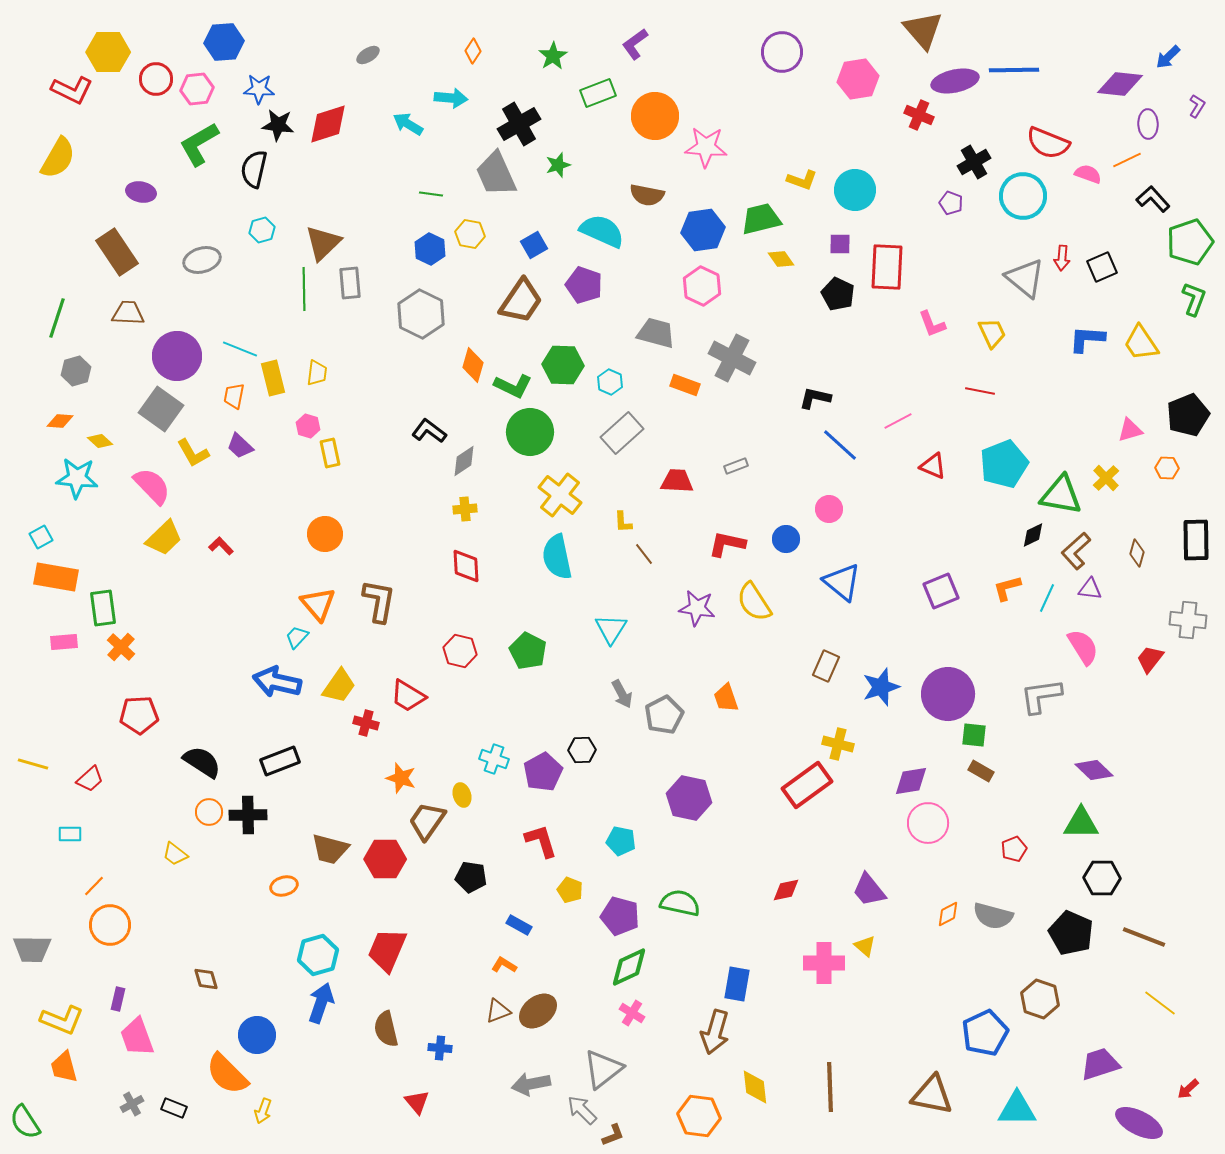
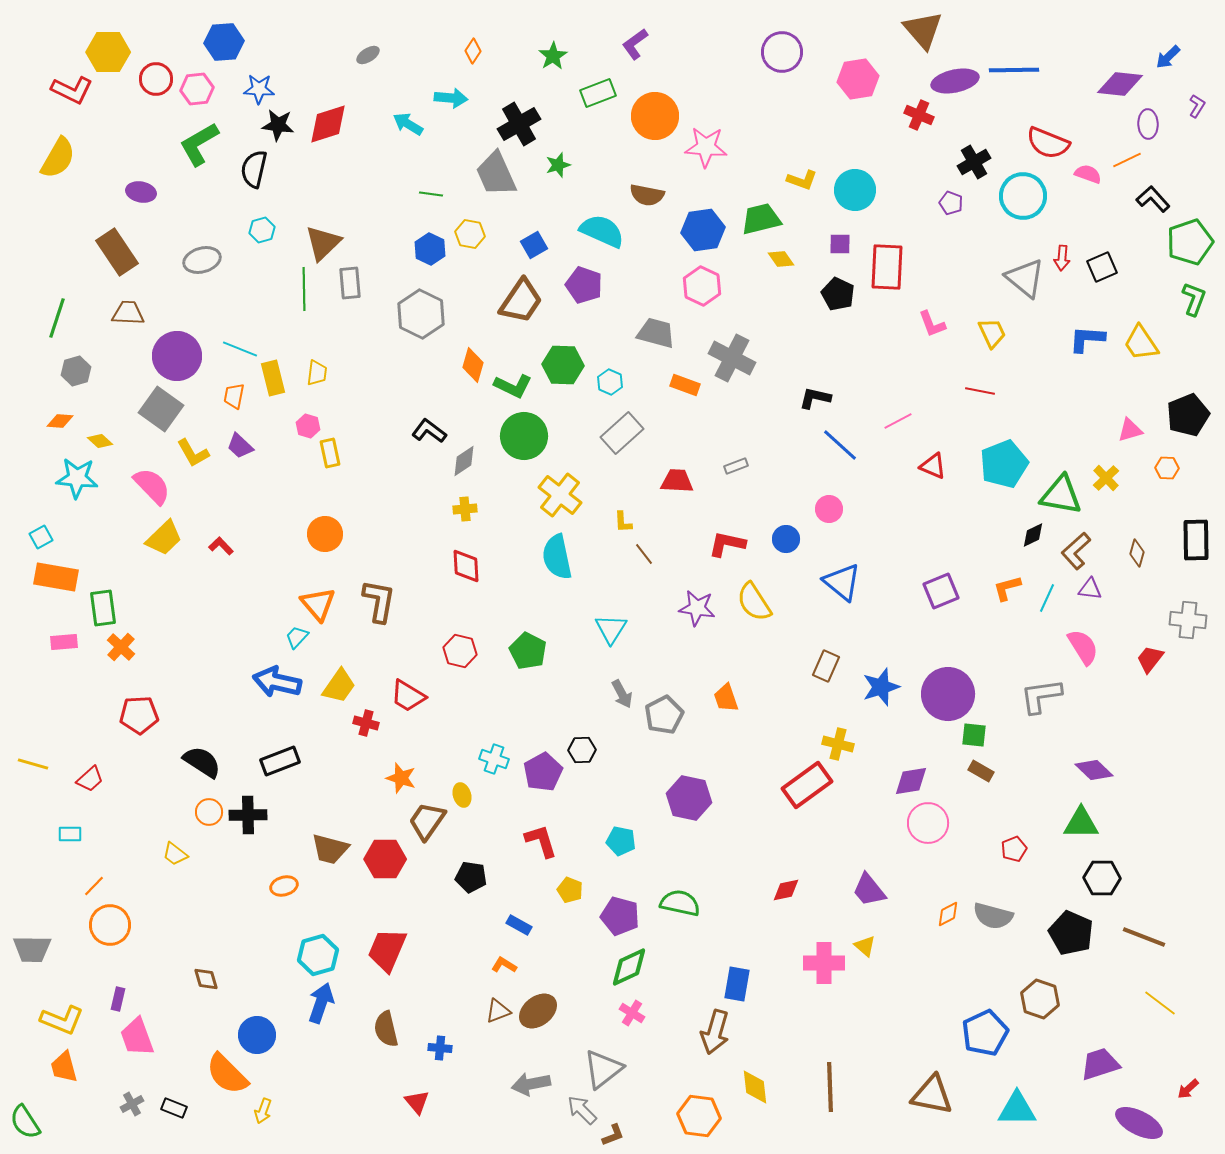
green circle at (530, 432): moved 6 px left, 4 px down
